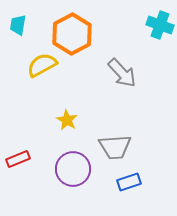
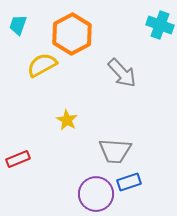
cyan trapezoid: rotated 10 degrees clockwise
gray trapezoid: moved 4 px down; rotated 8 degrees clockwise
purple circle: moved 23 px right, 25 px down
